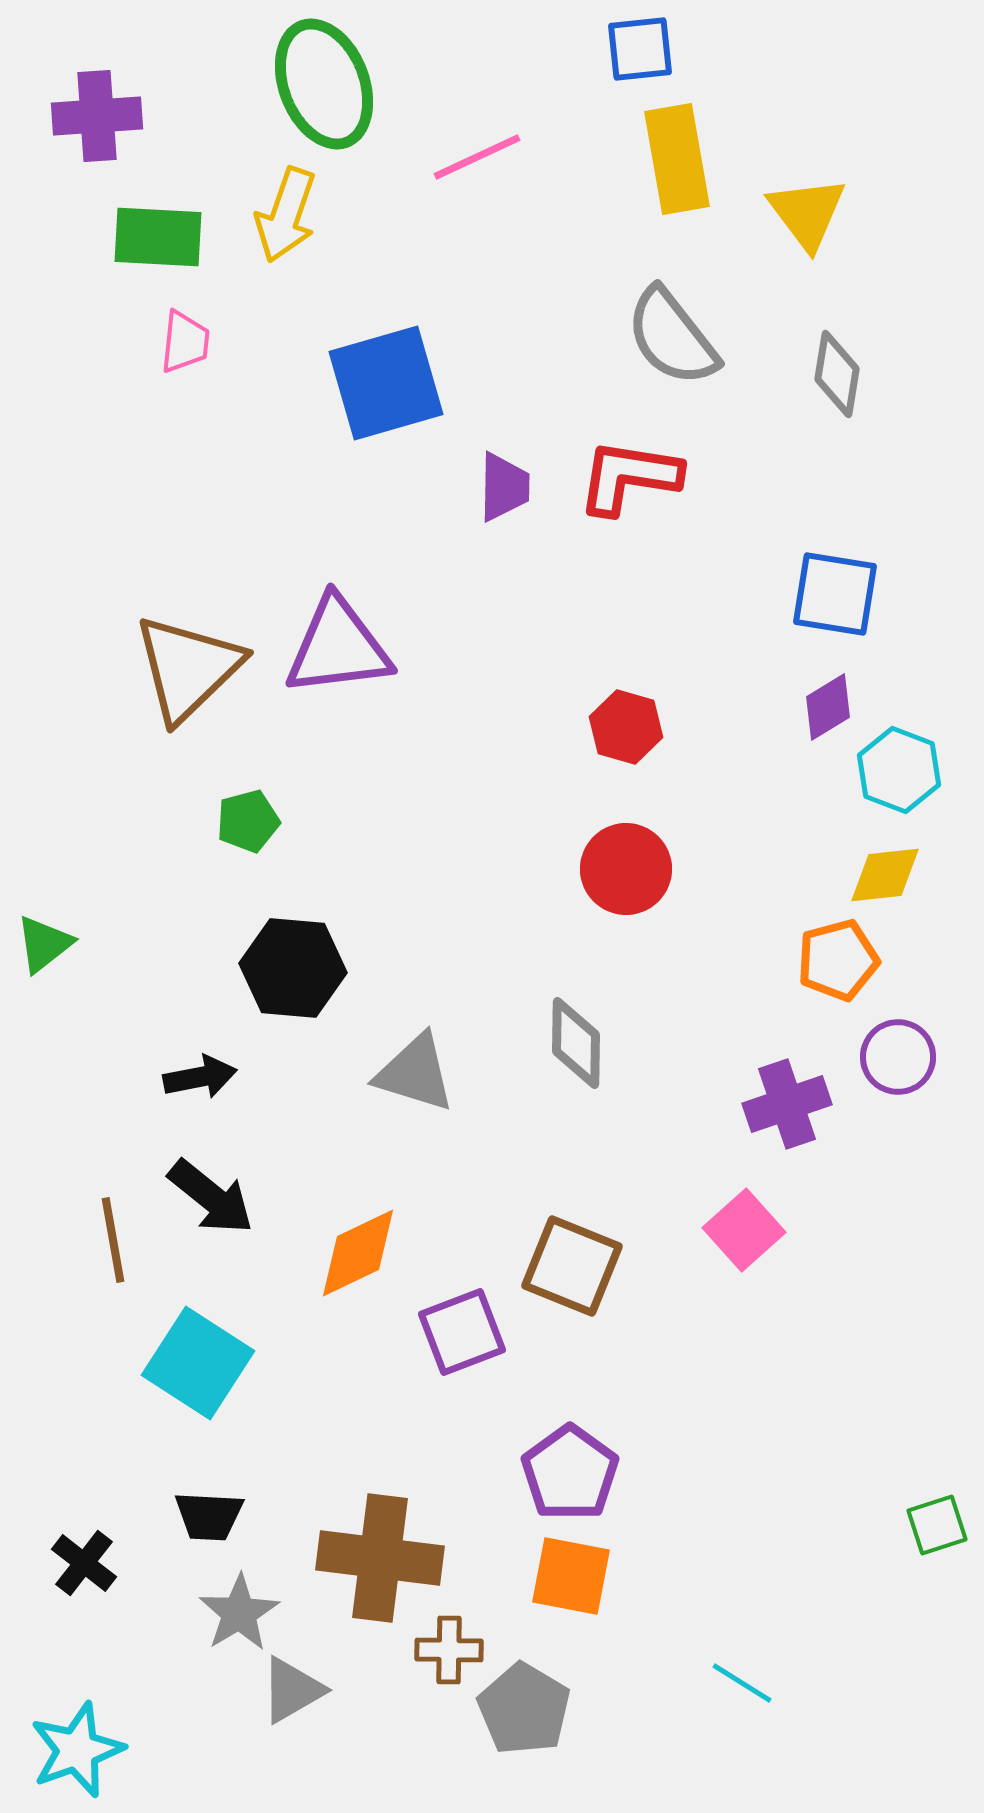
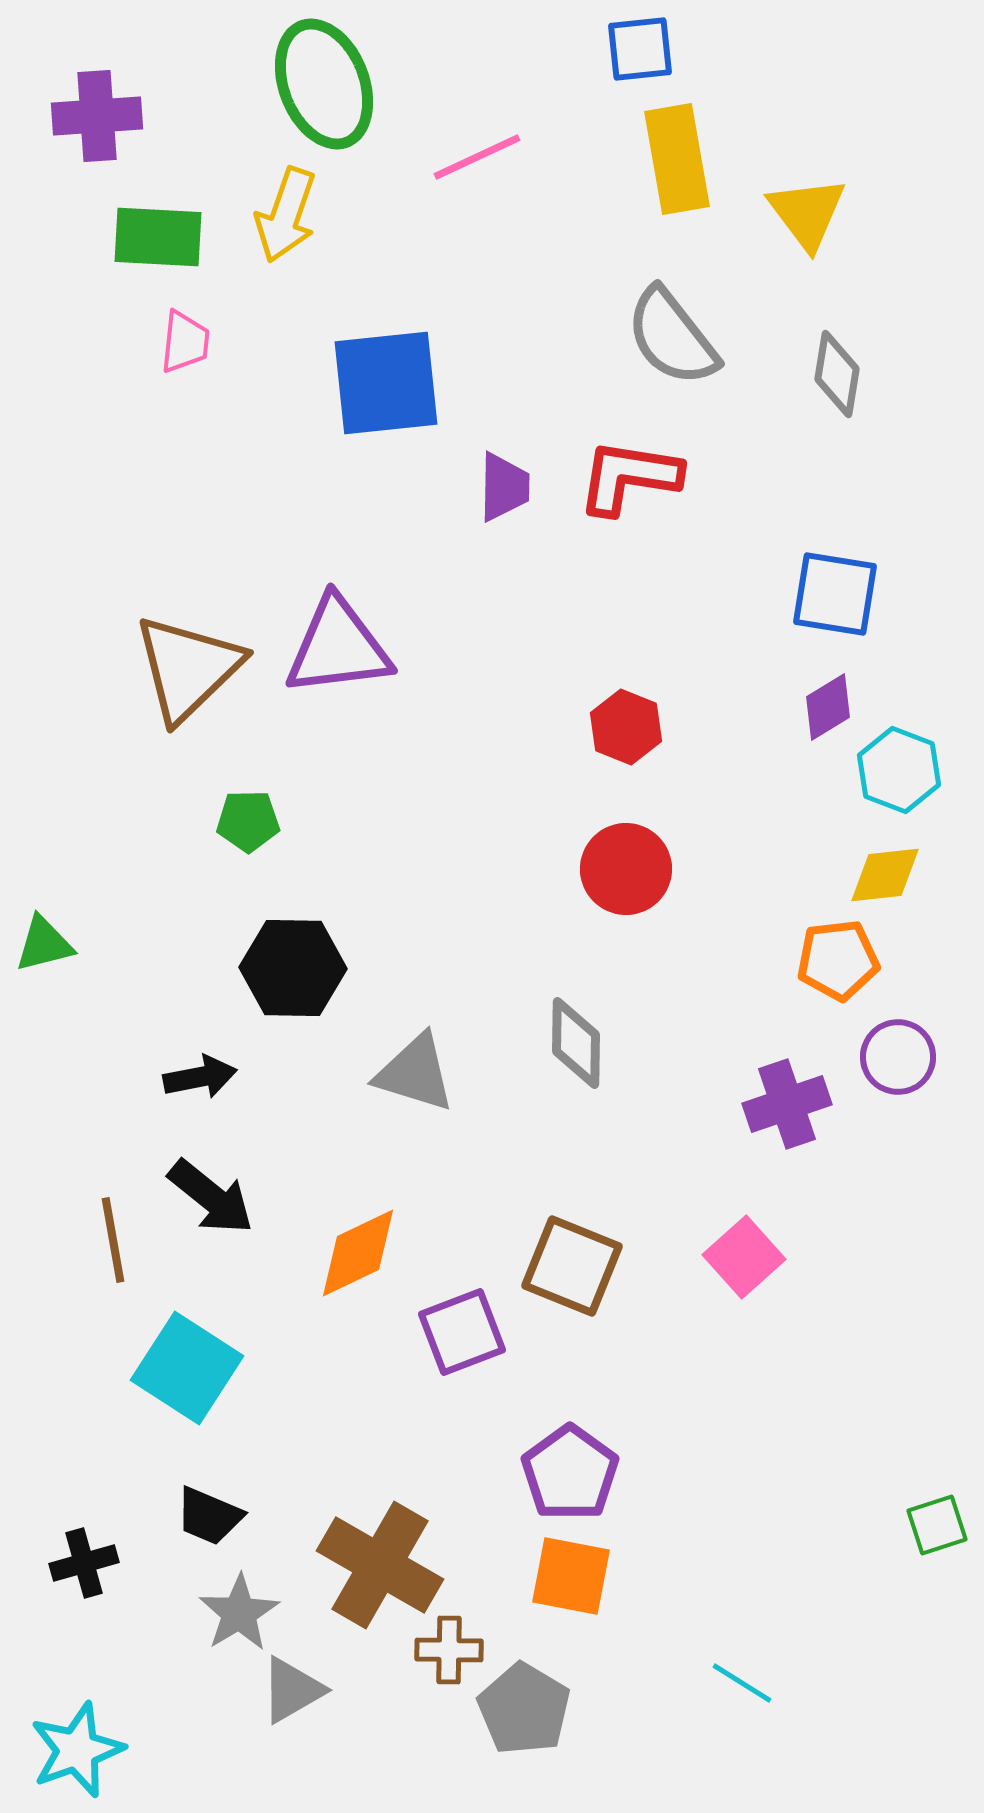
blue square at (386, 383): rotated 10 degrees clockwise
red hexagon at (626, 727): rotated 6 degrees clockwise
green pentagon at (248, 821): rotated 14 degrees clockwise
green triangle at (44, 944): rotated 24 degrees clockwise
orange pentagon at (838, 960): rotated 8 degrees clockwise
black hexagon at (293, 968): rotated 4 degrees counterclockwise
pink square at (744, 1230): moved 27 px down
cyan square at (198, 1363): moved 11 px left, 5 px down
black trapezoid at (209, 1516): rotated 20 degrees clockwise
brown cross at (380, 1558): moved 7 px down; rotated 23 degrees clockwise
black cross at (84, 1563): rotated 36 degrees clockwise
